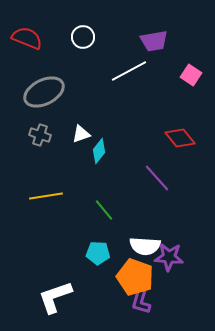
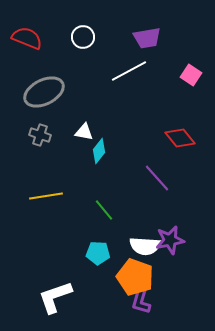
purple trapezoid: moved 7 px left, 3 px up
white triangle: moved 3 px right, 2 px up; rotated 30 degrees clockwise
purple star: moved 1 px right, 17 px up; rotated 16 degrees counterclockwise
